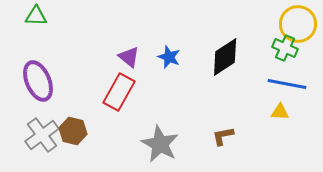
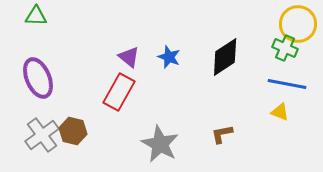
purple ellipse: moved 3 px up
yellow triangle: rotated 18 degrees clockwise
brown L-shape: moved 1 px left, 2 px up
